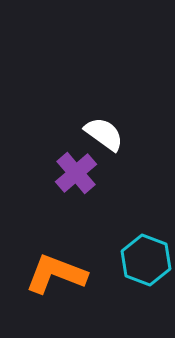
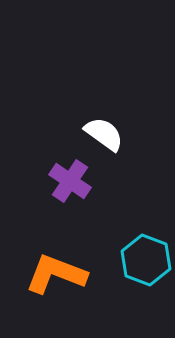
purple cross: moved 6 px left, 8 px down; rotated 15 degrees counterclockwise
